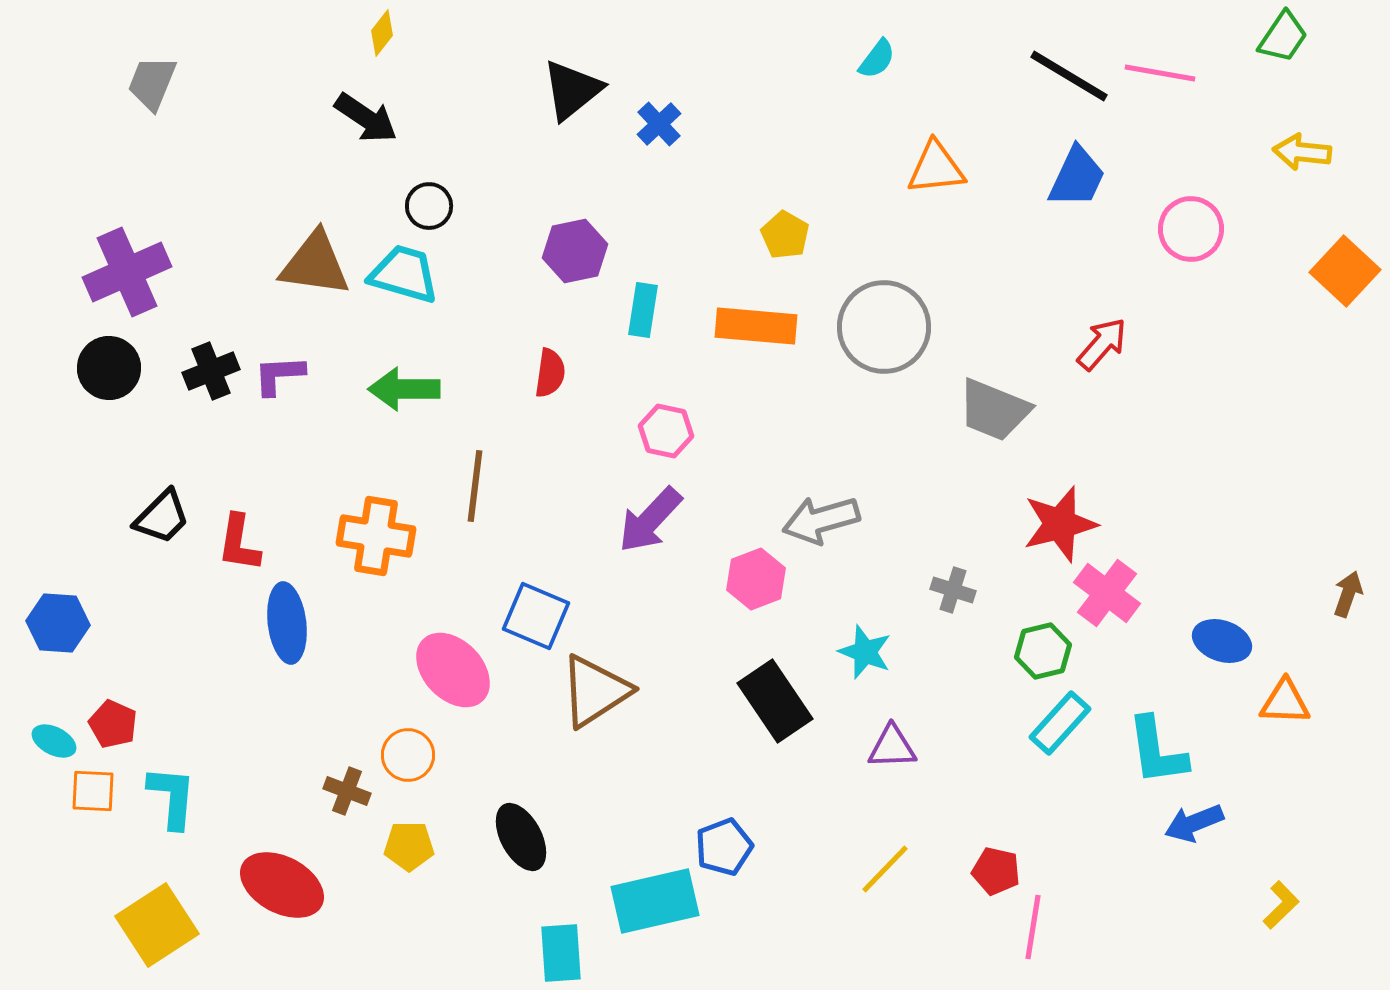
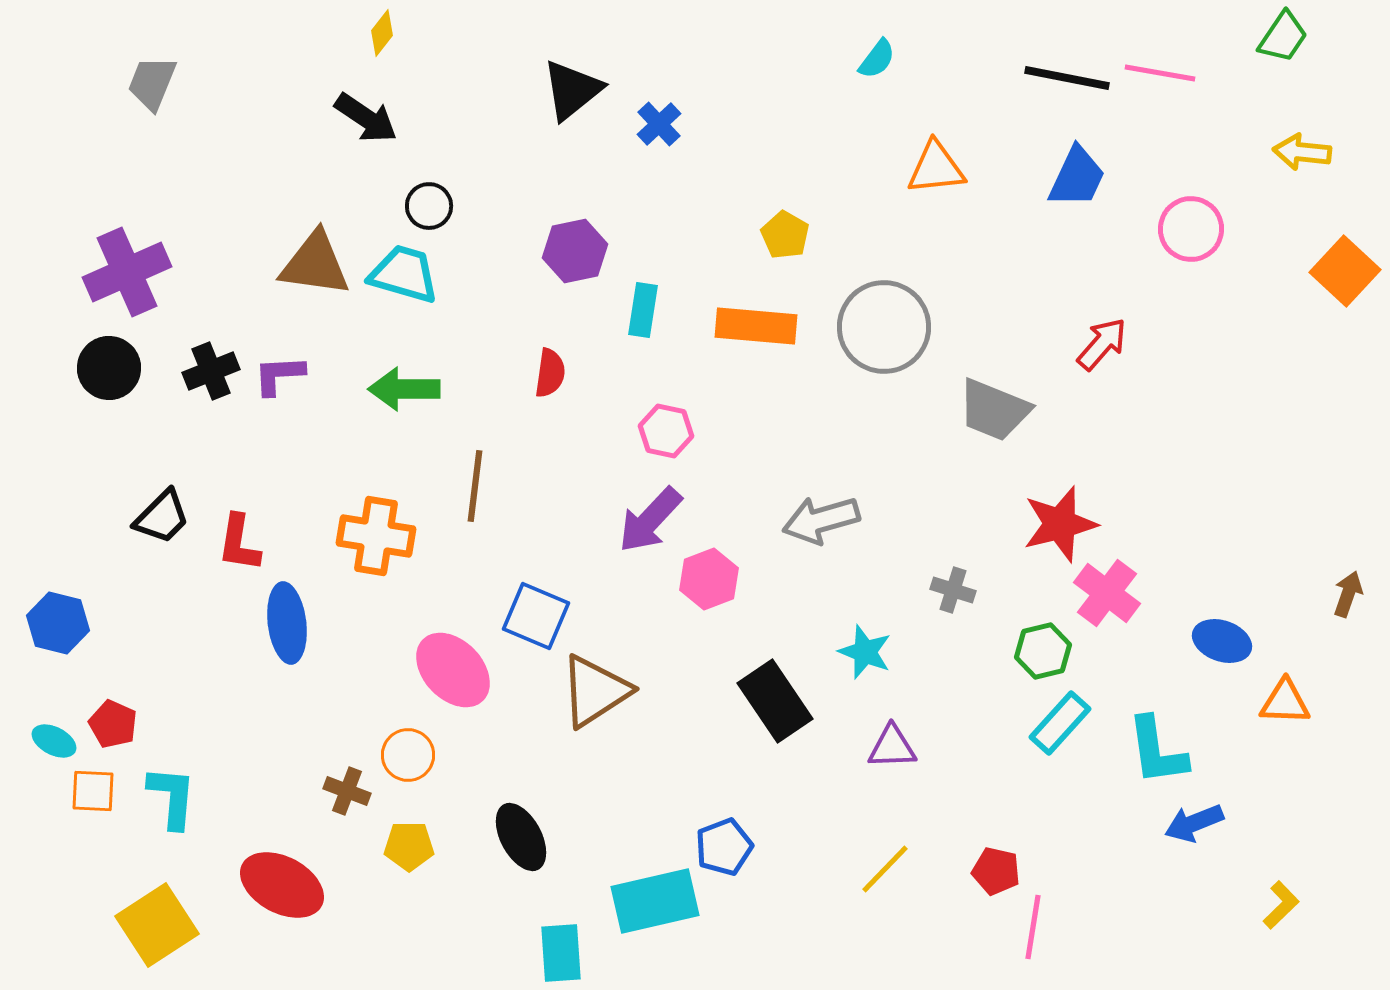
black line at (1069, 76): moved 2 px left, 2 px down; rotated 20 degrees counterclockwise
pink hexagon at (756, 579): moved 47 px left
blue hexagon at (58, 623): rotated 10 degrees clockwise
